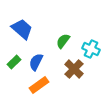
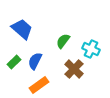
blue semicircle: moved 1 px left, 1 px up
